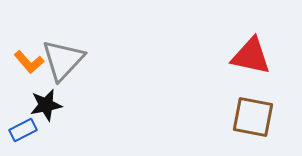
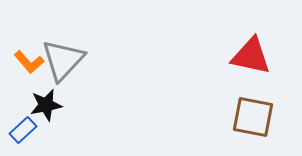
blue rectangle: rotated 16 degrees counterclockwise
